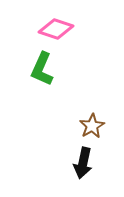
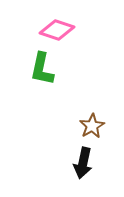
pink diamond: moved 1 px right, 1 px down
green L-shape: rotated 12 degrees counterclockwise
